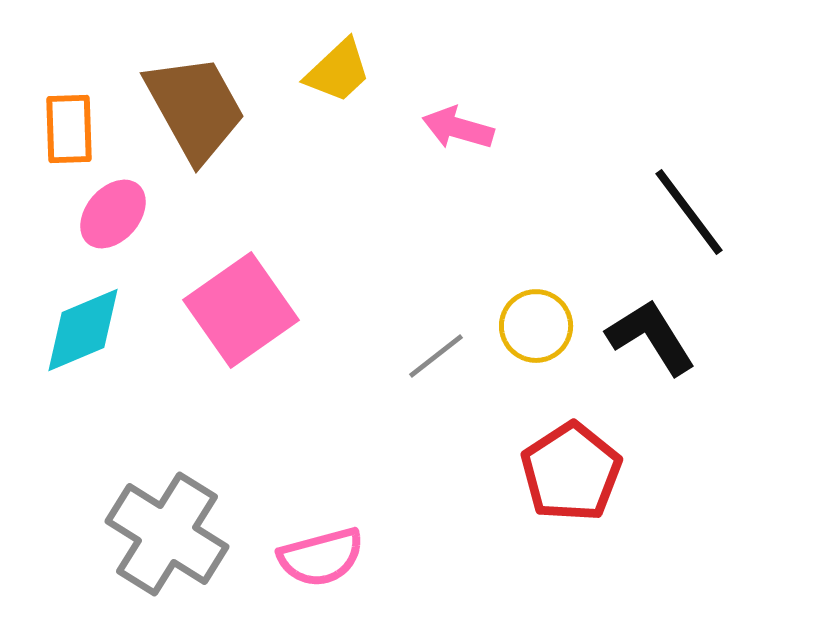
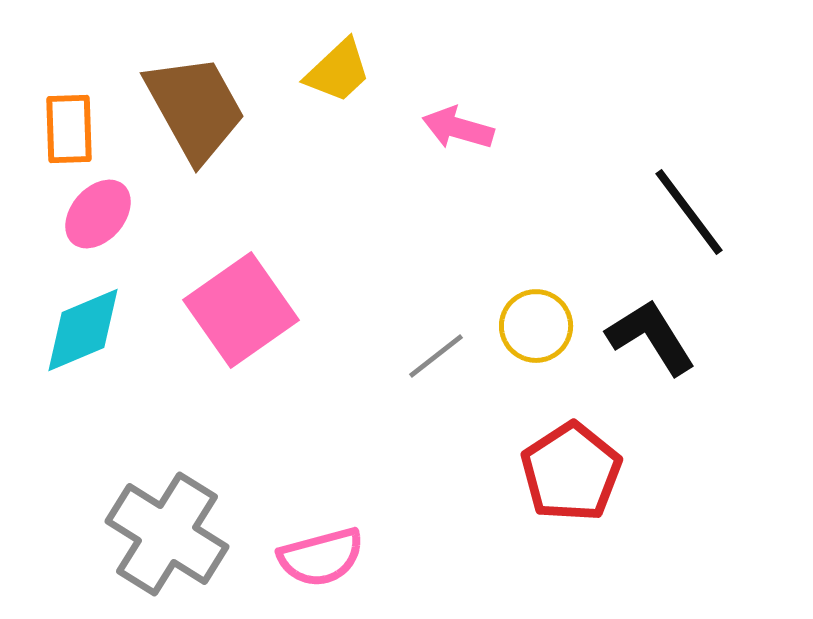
pink ellipse: moved 15 px left
